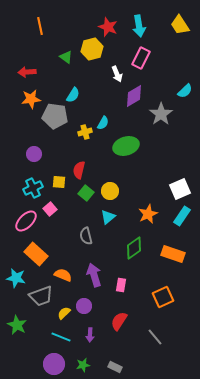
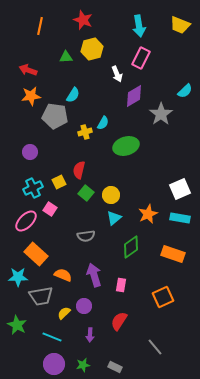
yellow trapezoid at (180, 25): rotated 35 degrees counterclockwise
orange line at (40, 26): rotated 24 degrees clockwise
red star at (108, 27): moved 25 px left, 7 px up
green triangle at (66, 57): rotated 40 degrees counterclockwise
red arrow at (27, 72): moved 1 px right, 2 px up; rotated 24 degrees clockwise
orange star at (31, 99): moved 3 px up
purple circle at (34, 154): moved 4 px left, 2 px up
yellow square at (59, 182): rotated 32 degrees counterclockwise
yellow circle at (110, 191): moved 1 px right, 4 px down
pink square at (50, 209): rotated 16 degrees counterclockwise
cyan rectangle at (182, 216): moved 2 px left, 2 px down; rotated 66 degrees clockwise
cyan triangle at (108, 217): moved 6 px right, 1 px down
gray semicircle at (86, 236): rotated 84 degrees counterclockwise
green diamond at (134, 248): moved 3 px left, 1 px up
cyan star at (16, 278): moved 2 px right, 1 px up; rotated 12 degrees counterclockwise
gray trapezoid at (41, 296): rotated 10 degrees clockwise
cyan line at (61, 337): moved 9 px left
gray line at (155, 337): moved 10 px down
